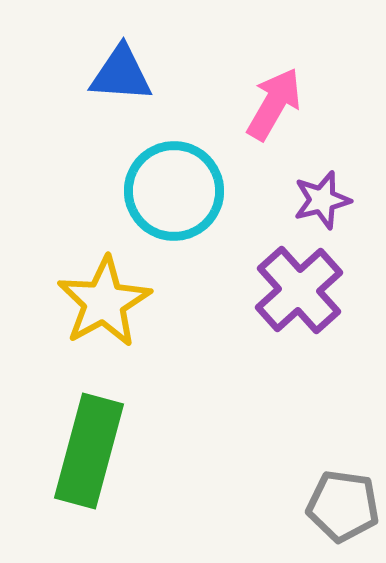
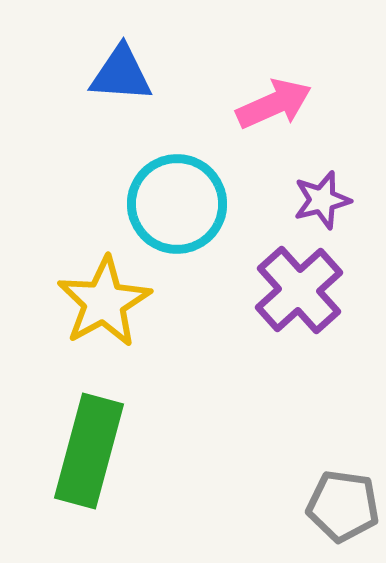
pink arrow: rotated 36 degrees clockwise
cyan circle: moved 3 px right, 13 px down
